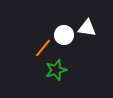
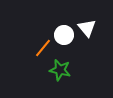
white triangle: rotated 42 degrees clockwise
green star: moved 4 px right; rotated 30 degrees clockwise
